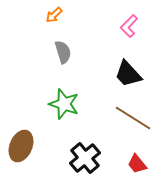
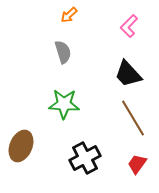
orange arrow: moved 15 px right
green star: rotated 16 degrees counterclockwise
brown line: rotated 27 degrees clockwise
black cross: rotated 12 degrees clockwise
red trapezoid: rotated 75 degrees clockwise
